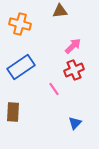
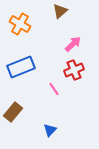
brown triangle: rotated 35 degrees counterclockwise
orange cross: rotated 15 degrees clockwise
pink arrow: moved 2 px up
blue rectangle: rotated 12 degrees clockwise
brown rectangle: rotated 36 degrees clockwise
blue triangle: moved 25 px left, 7 px down
